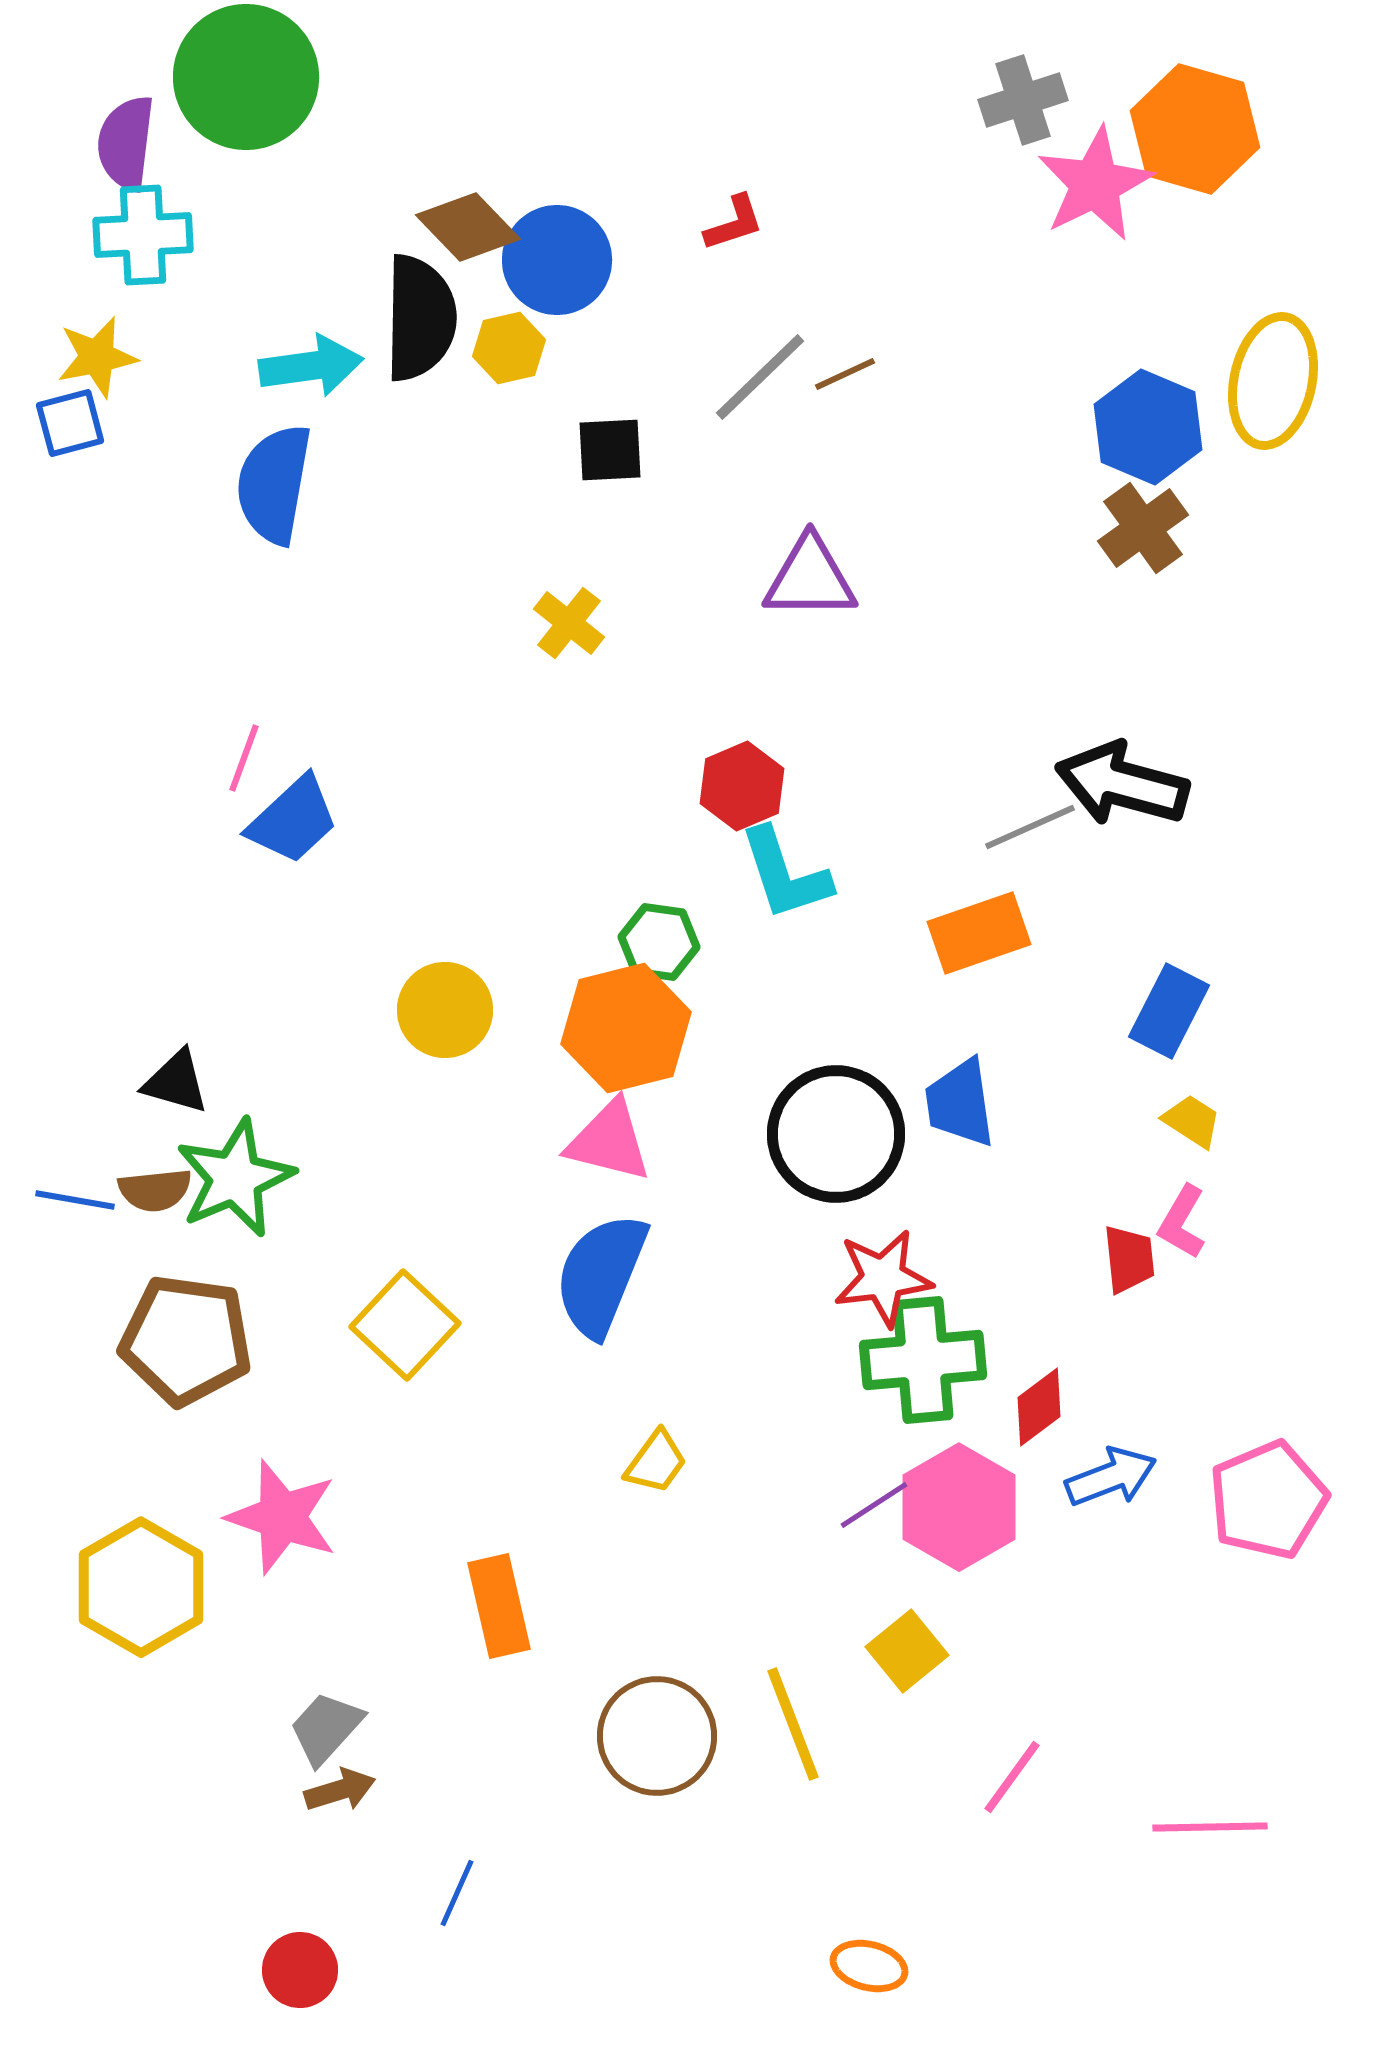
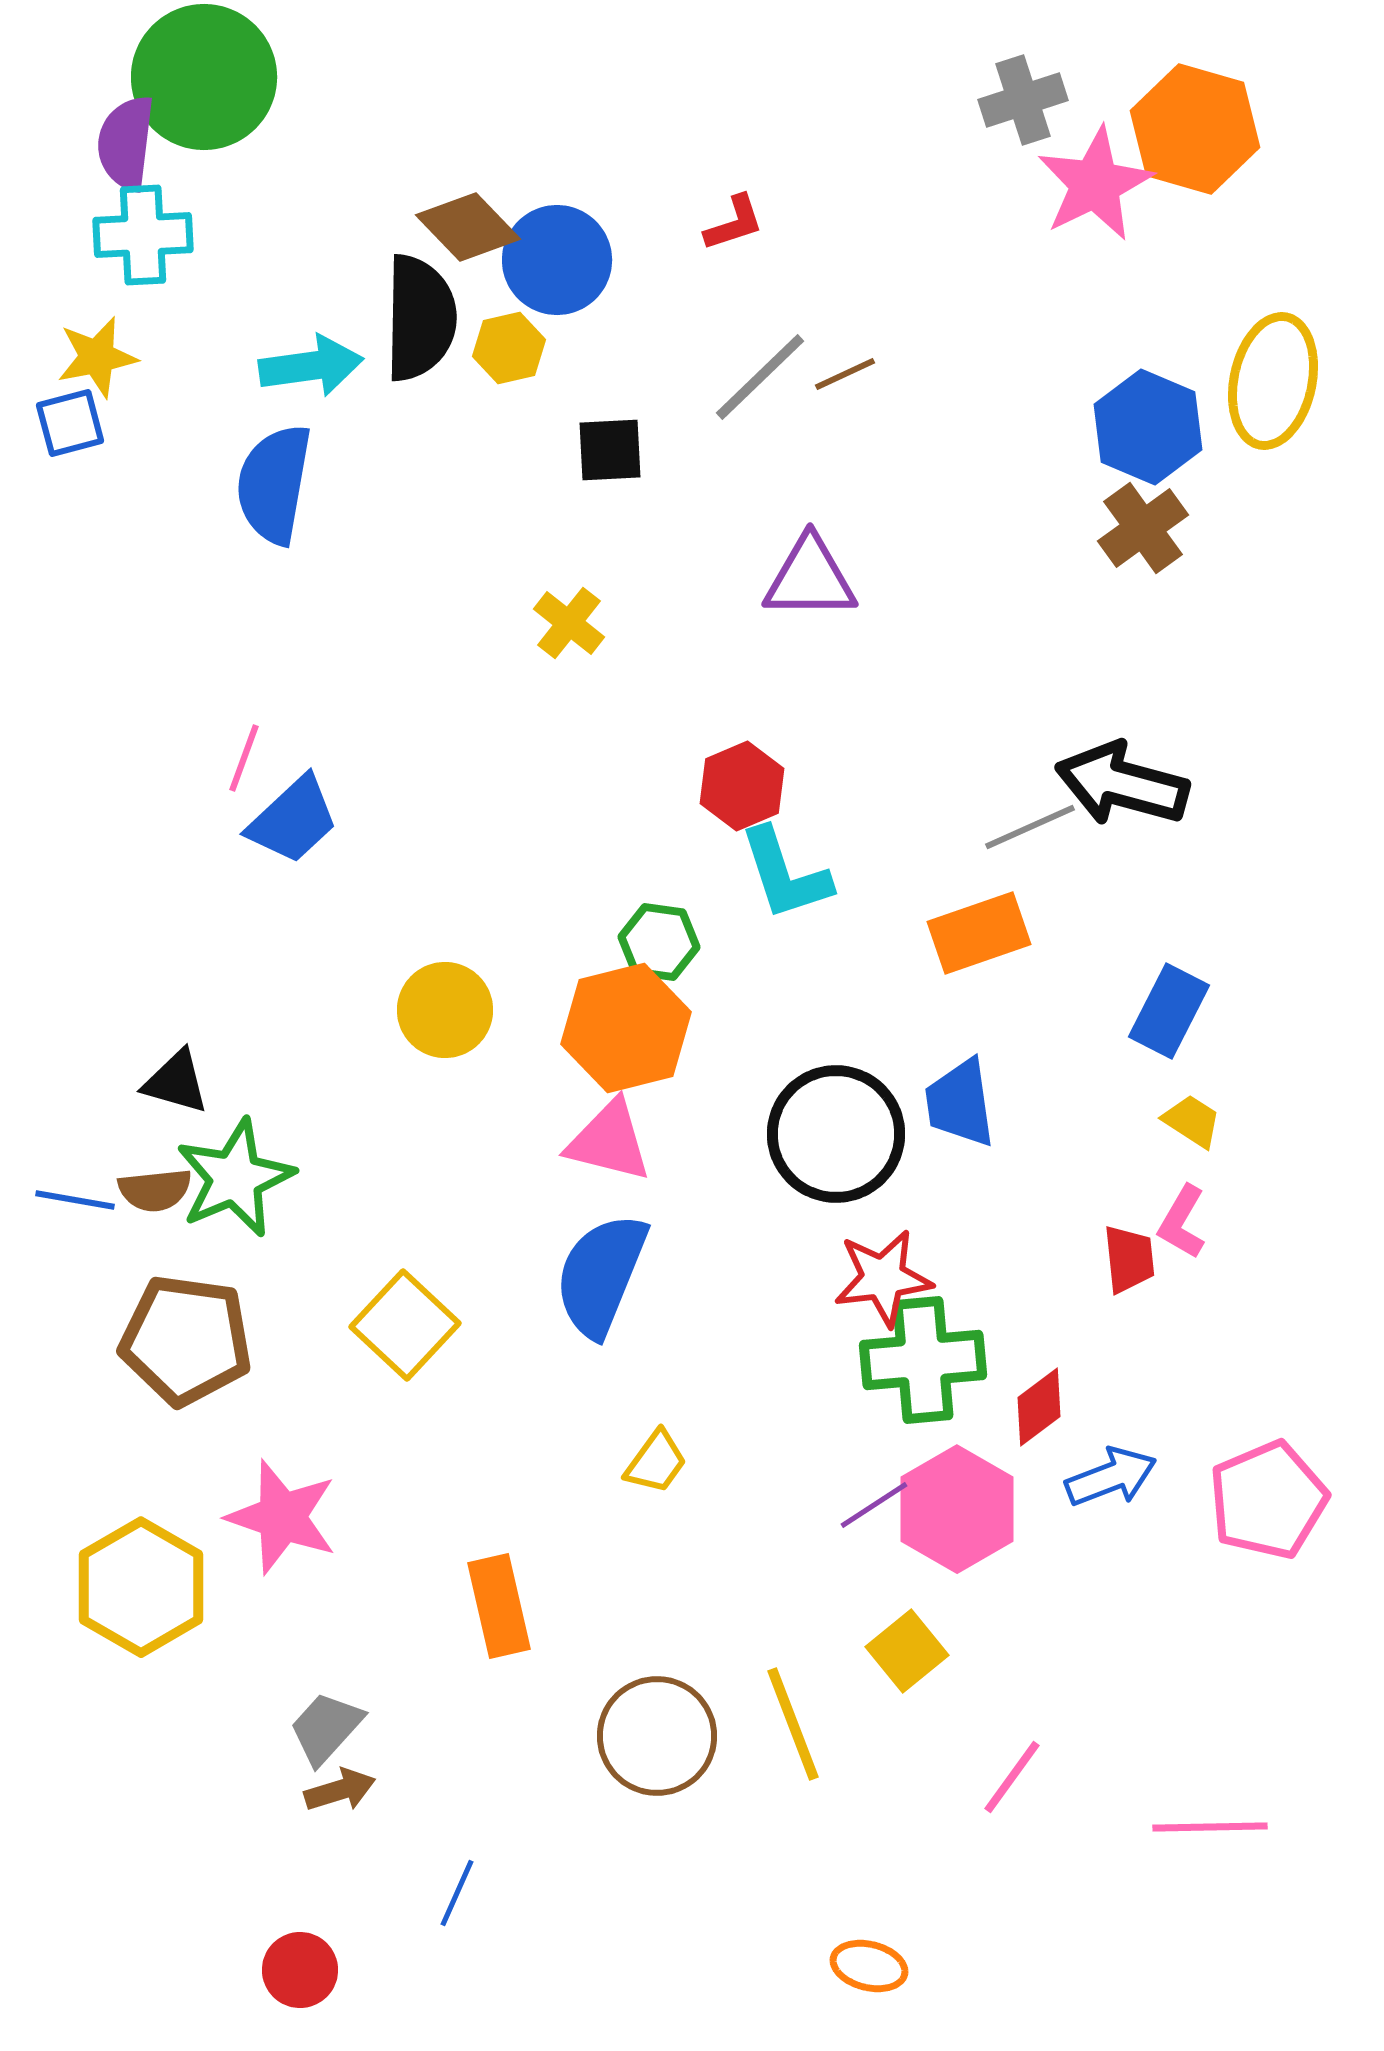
green circle at (246, 77): moved 42 px left
pink hexagon at (959, 1507): moved 2 px left, 2 px down
